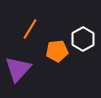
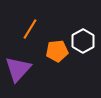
white hexagon: moved 2 px down
